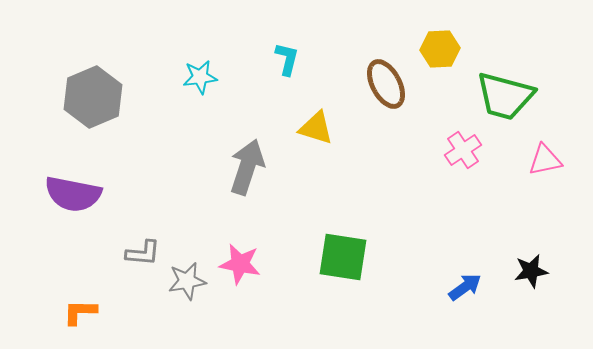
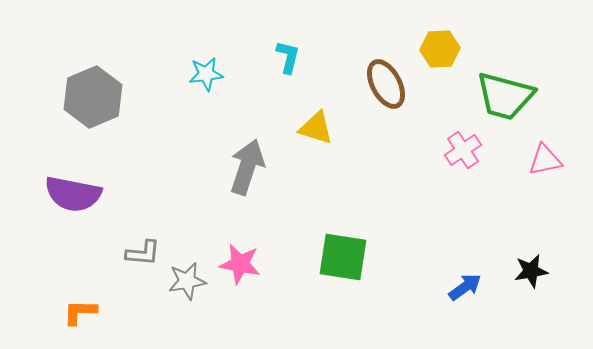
cyan L-shape: moved 1 px right, 2 px up
cyan star: moved 6 px right, 3 px up
